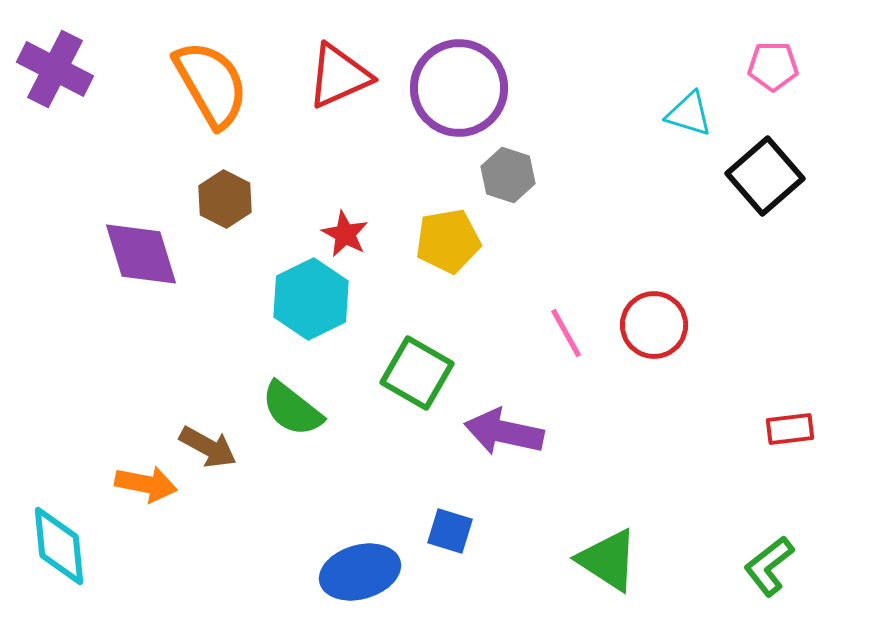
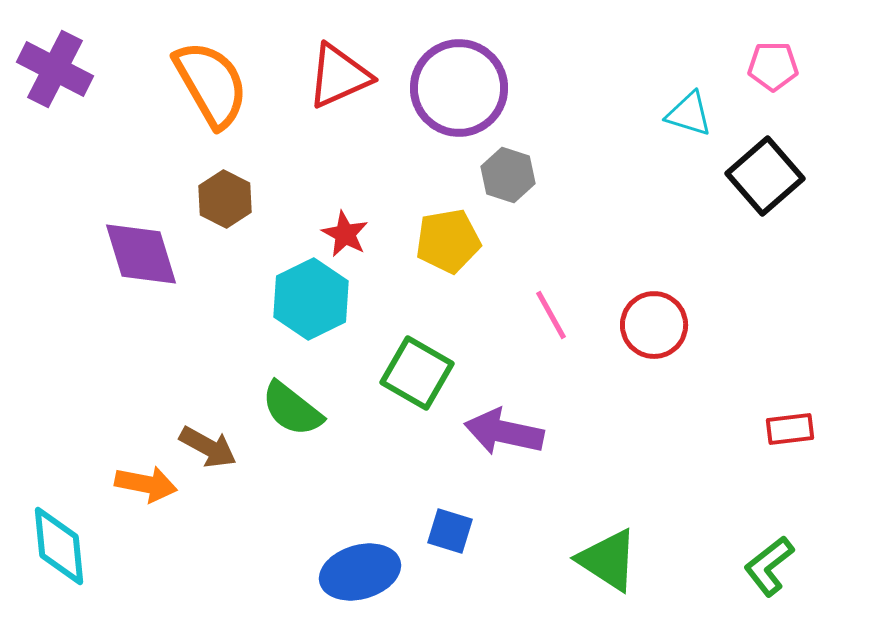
pink line: moved 15 px left, 18 px up
